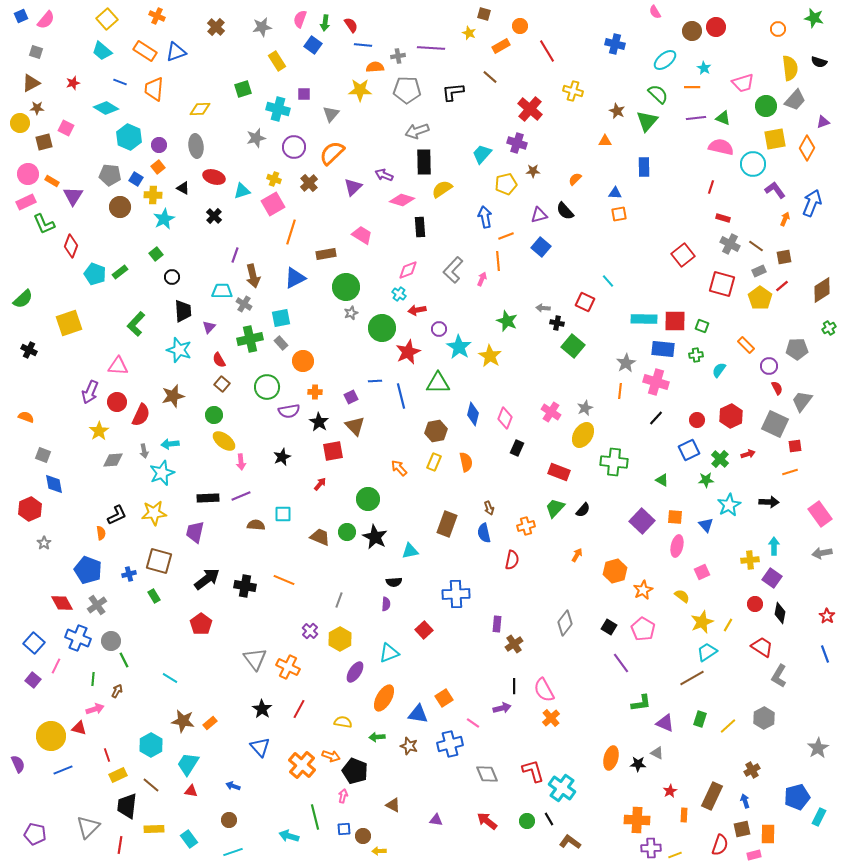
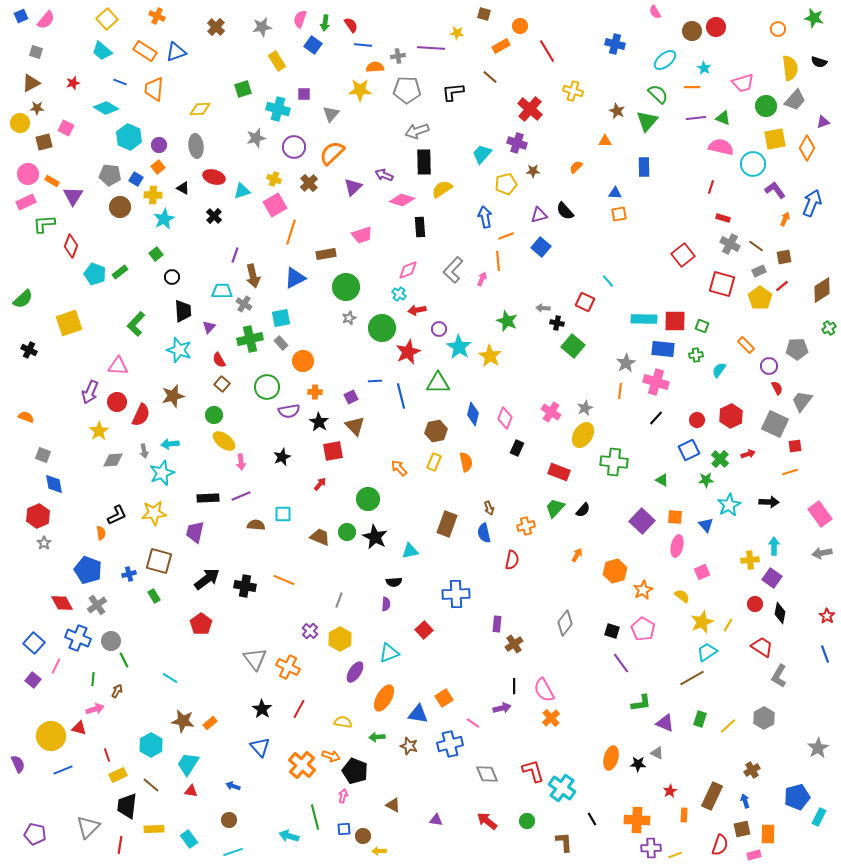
yellow star at (469, 33): moved 12 px left; rotated 16 degrees counterclockwise
orange semicircle at (575, 179): moved 1 px right, 12 px up
pink square at (273, 204): moved 2 px right, 1 px down
green L-shape at (44, 224): rotated 110 degrees clockwise
pink trapezoid at (362, 235): rotated 130 degrees clockwise
gray star at (351, 313): moved 2 px left, 5 px down
red hexagon at (30, 509): moved 8 px right, 7 px down
black square at (609, 627): moved 3 px right, 4 px down; rotated 14 degrees counterclockwise
black line at (549, 819): moved 43 px right
brown L-shape at (570, 842): moved 6 px left; rotated 50 degrees clockwise
